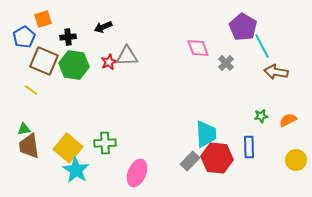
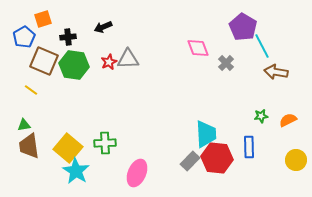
gray triangle: moved 1 px right, 3 px down
green triangle: moved 4 px up
cyan star: moved 1 px down
